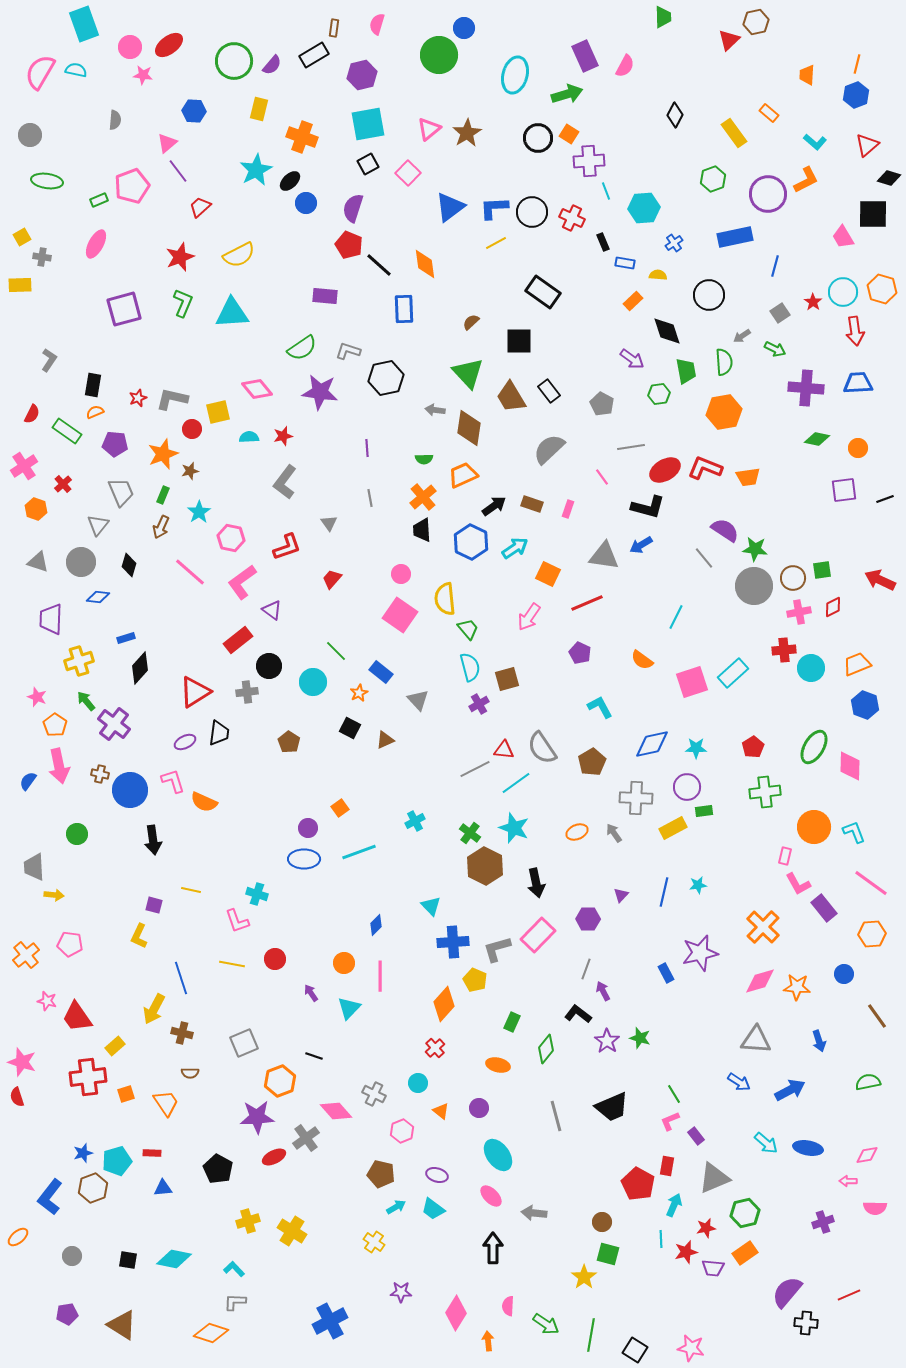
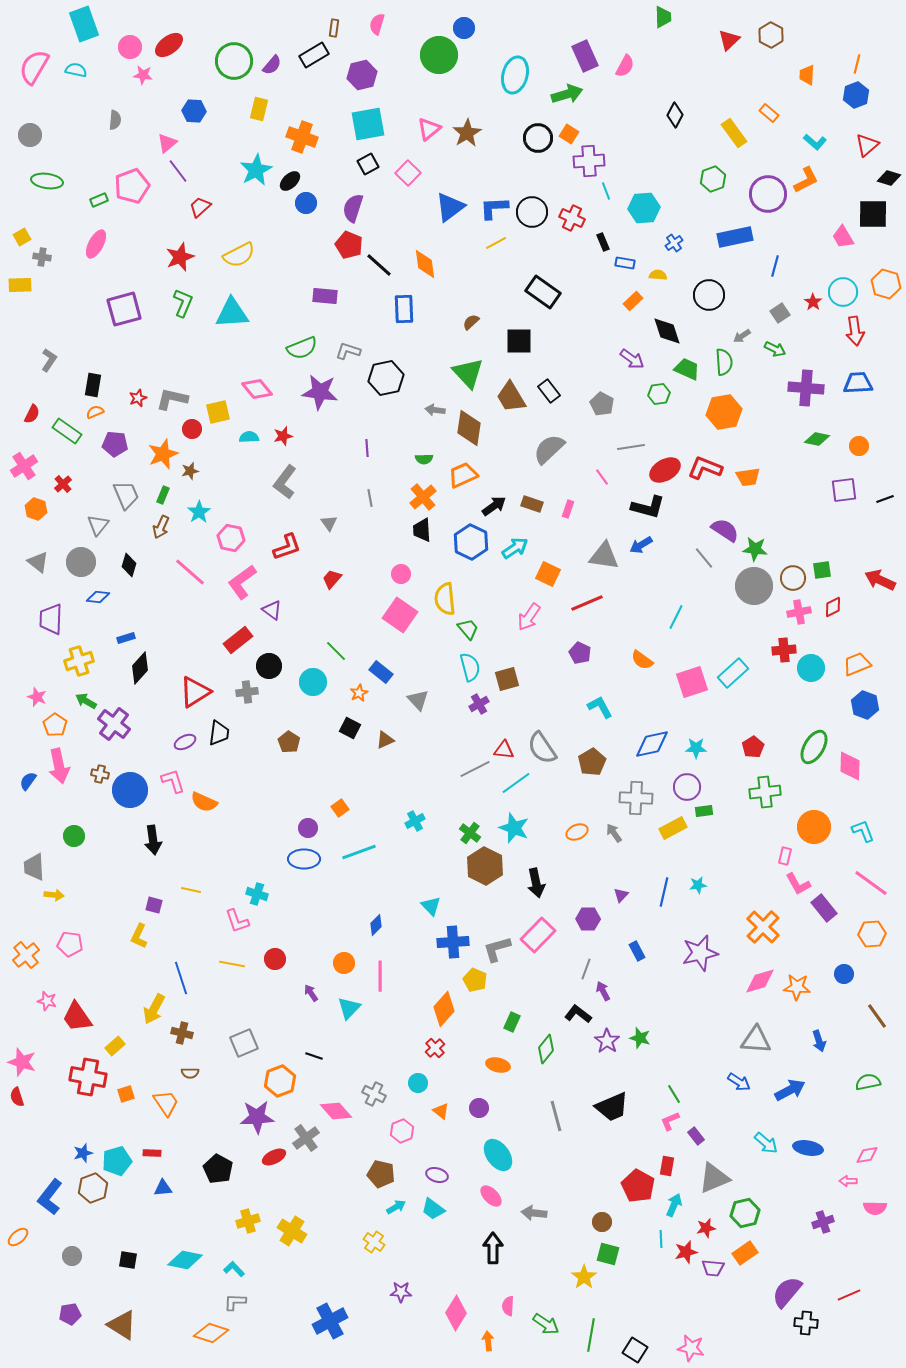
brown hexagon at (756, 22): moved 15 px right, 13 px down; rotated 20 degrees counterclockwise
pink semicircle at (40, 72): moved 6 px left, 5 px up
orange hexagon at (882, 289): moved 4 px right, 5 px up
green semicircle at (302, 348): rotated 12 degrees clockwise
green trapezoid at (686, 371): moved 1 px right, 2 px up; rotated 56 degrees counterclockwise
orange circle at (858, 448): moved 1 px right, 2 px up
gray trapezoid at (121, 492): moved 5 px right, 3 px down
gray triangle at (38, 562): rotated 20 degrees clockwise
green arrow at (86, 701): rotated 20 degrees counterclockwise
cyan L-shape at (854, 832): moved 9 px right, 1 px up
green circle at (77, 834): moved 3 px left, 2 px down
blue rectangle at (666, 973): moved 29 px left, 22 px up
orange diamond at (444, 1004): moved 5 px down
red cross at (88, 1077): rotated 18 degrees clockwise
red pentagon at (638, 1184): moved 2 px down
cyan diamond at (174, 1259): moved 11 px right, 1 px down
purple pentagon at (67, 1314): moved 3 px right
